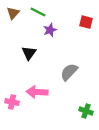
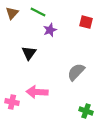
brown triangle: moved 1 px left
gray semicircle: moved 7 px right
